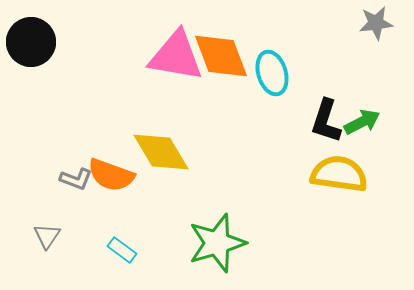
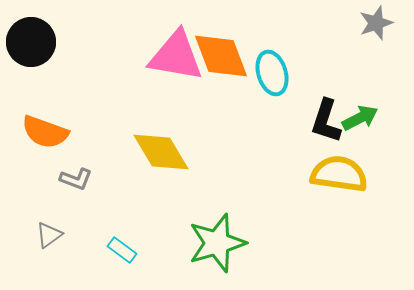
gray star: rotated 12 degrees counterclockwise
green arrow: moved 2 px left, 4 px up
orange semicircle: moved 66 px left, 43 px up
gray triangle: moved 2 px right, 1 px up; rotated 20 degrees clockwise
